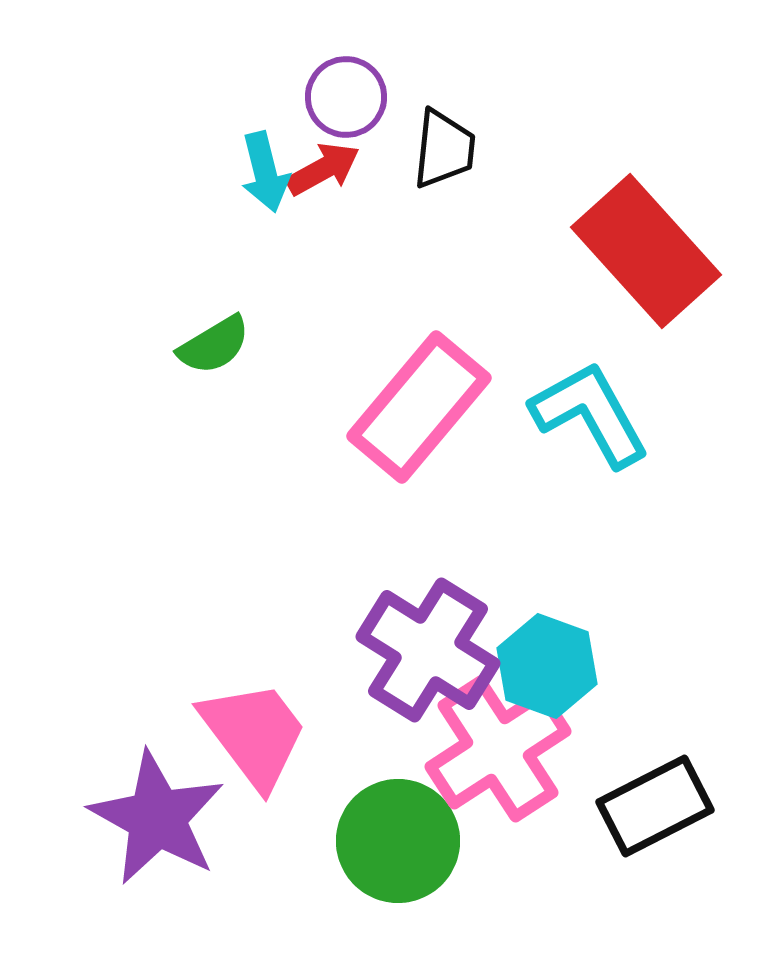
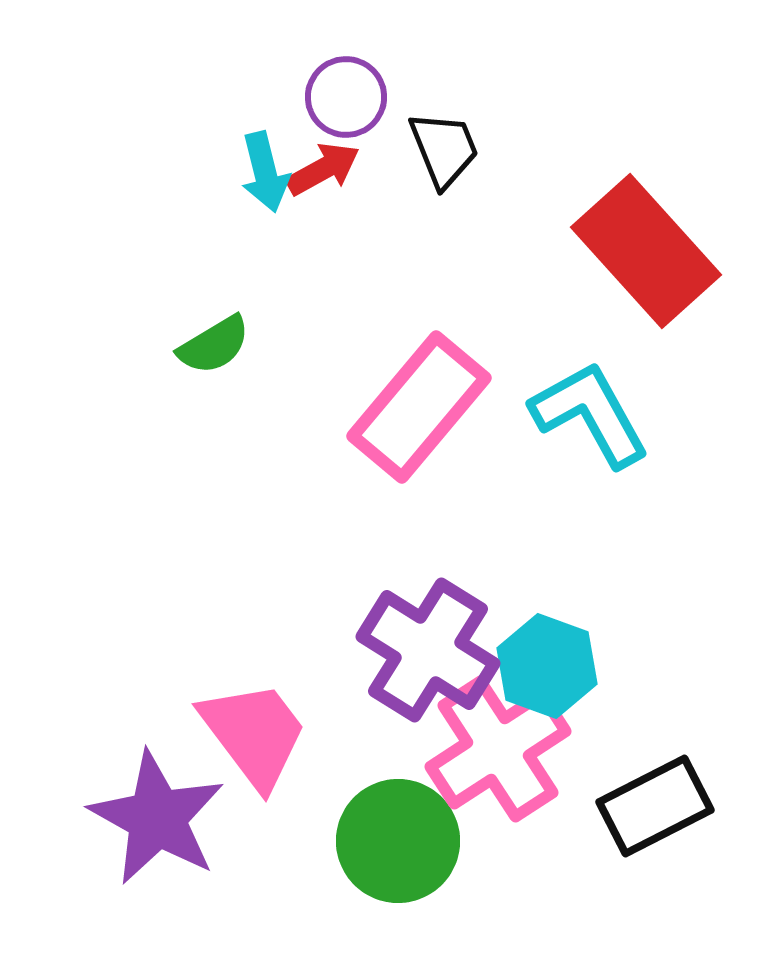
black trapezoid: rotated 28 degrees counterclockwise
